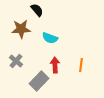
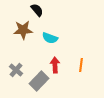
brown star: moved 2 px right, 1 px down
gray cross: moved 9 px down
